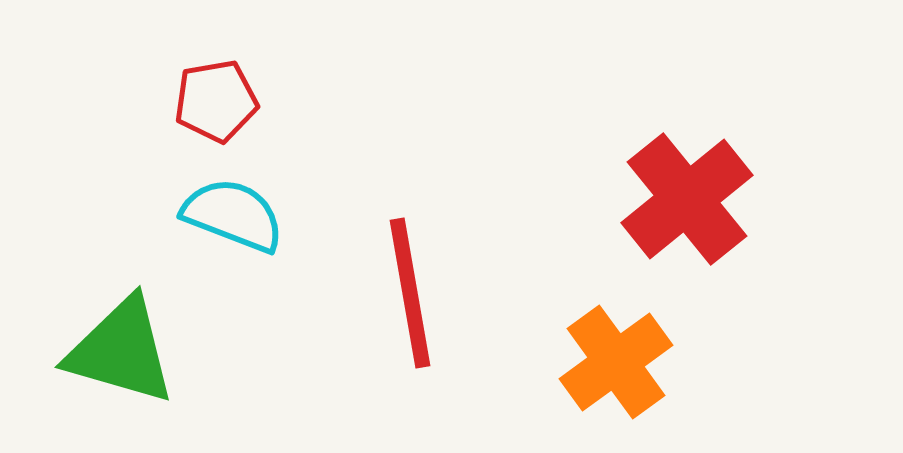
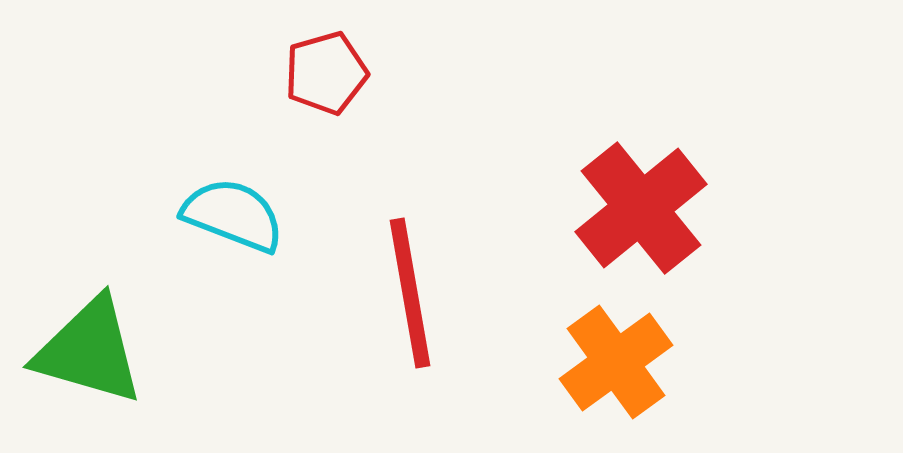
red pentagon: moved 110 px right, 28 px up; rotated 6 degrees counterclockwise
red cross: moved 46 px left, 9 px down
green triangle: moved 32 px left
